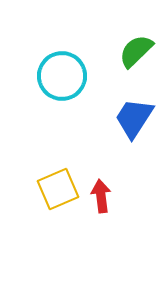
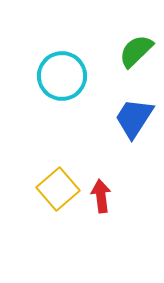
yellow square: rotated 18 degrees counterclockwise
